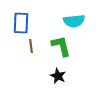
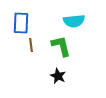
brown line: moved 1 px up
